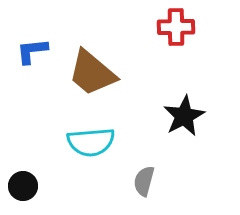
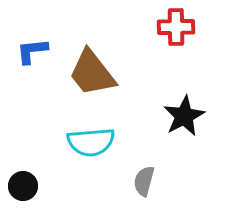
brown trapezoid: rotated 12 degrees clockwise
